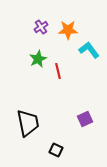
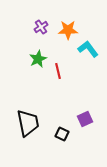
cyan L-shape: moved 1 px left, 1 px up
black square: moved 6 px right, 16 px up
